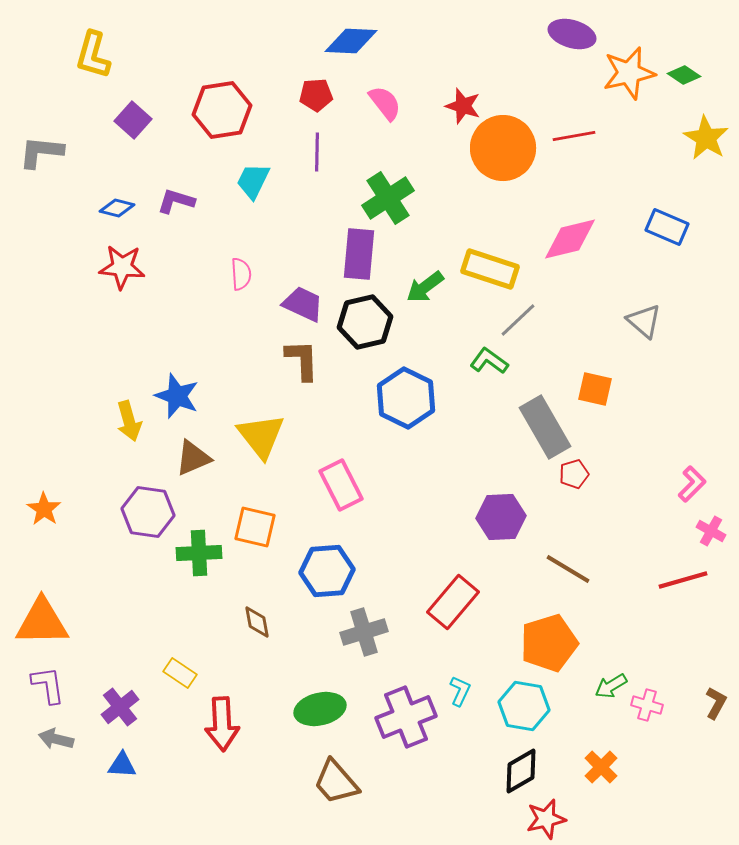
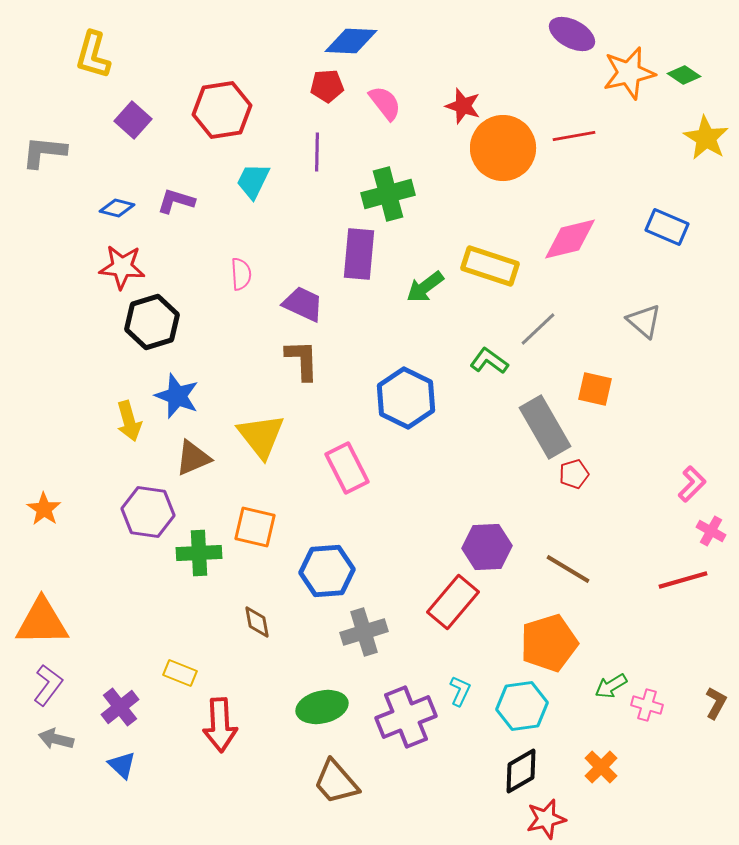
purple ellipse at (572, 34): rotated 12 degrees clockwise
red pentagon at (316, 95): moved 11 px right, 9 px up
gray L-shape at (41, 152): moved 3 px right
green cross at (388, 198): moved 4 px up; rotated 18 degrees clockwise
yellow rectangle at (490, 269): moved 3 px up
gray line at (518, 320): moved 20 px right, 9 px down
black hexagon at (365, 322): moved 213 px left; rotated 4 degrees counterclockwise
pink rectangle at (341, 485): moved 6 px right, 17 px up
purple hexagon at (501, 517): moved 14 px left, 30 px down
yellow rectangle at (180, 673): rotated 12 degrees counterclockwise
purple L-shape at (48, 685): rotated 45 degrees clockwise
cyan hexagon at (524, 706): moved 2 px left; rotated 18 degrees counterclockwise
green ellipse at (320, 709): moved 2 px right, 2 px up
red arrow at (222, 724): moved 2 px left, 1 px down
blue triangle at (122, 765): rotated 40 degrees clockwise
